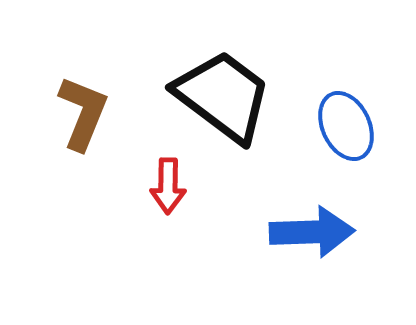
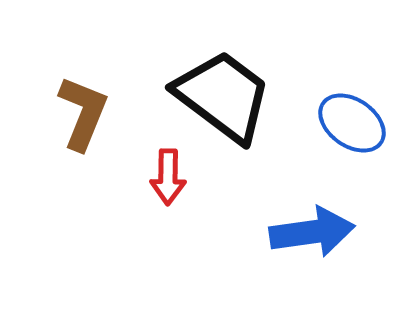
blue ellipse: moved 6 px right, 3 px up; rotated 30 degrees counterclockwise
red arrow: moved 9 px up
blue arrow: rotated 6 degrees counterclockwise
